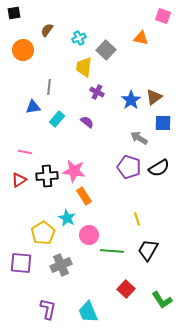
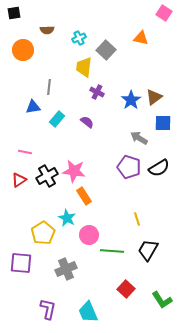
pink square: moved 1 px right, 3 px up; rotated 14 degrees clockwise
brown semicircle: rotated 128 degrees counterclockwise
black cross: rotated 25 degrees counterclockwise
gray cross: moved 5 px right, 4 px down
